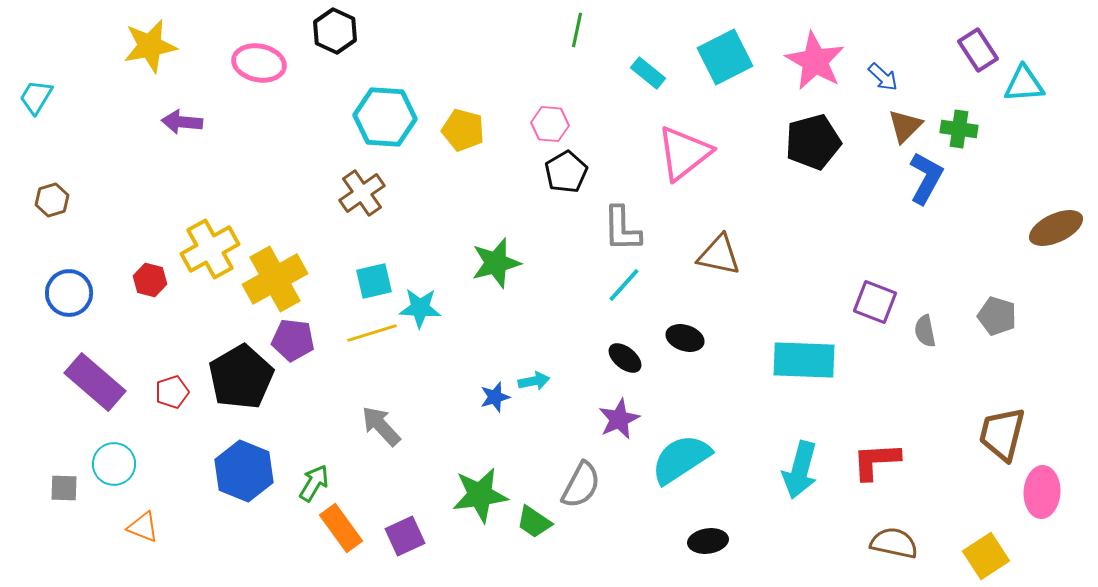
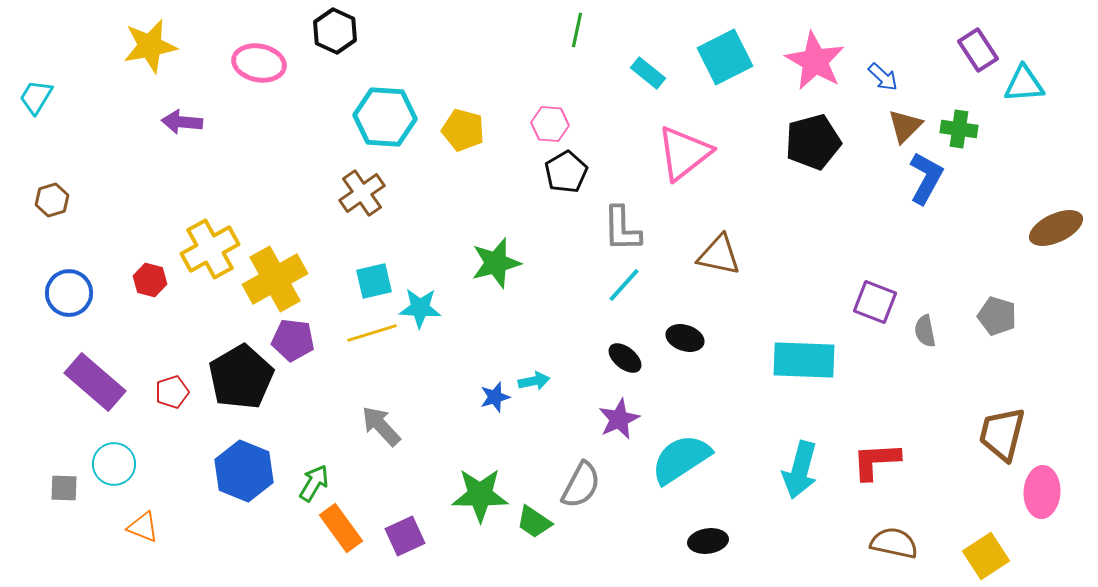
green star at (480, 495): rotated 8 degrees clockwise
